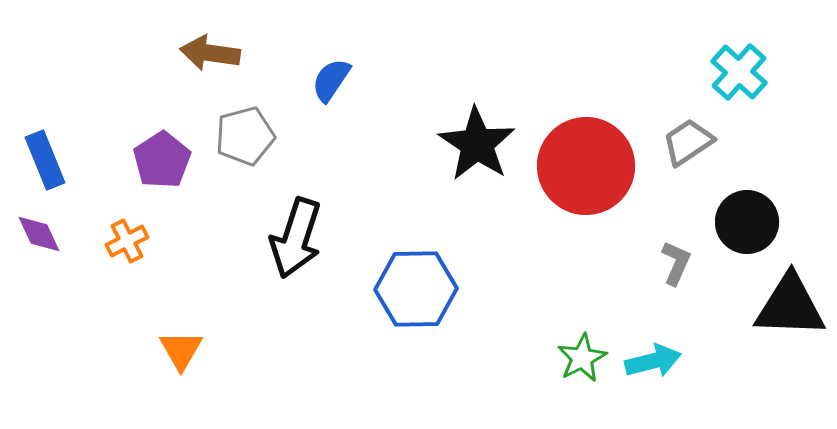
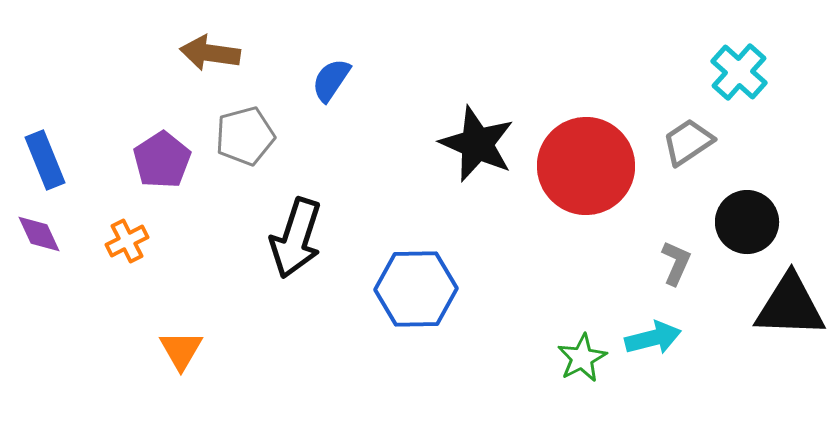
black star: rotated 10 degrees counterclockwise
cyan arrow: moved 23 px up
